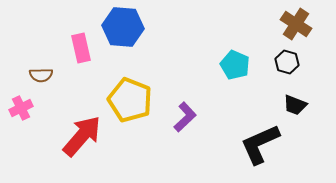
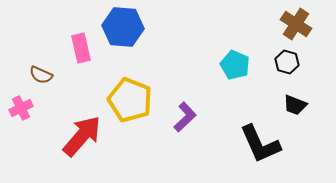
brown semicircle: rotated 25 degrees clockwise
black L-shape: rotated 90 degrees counterclockwise
